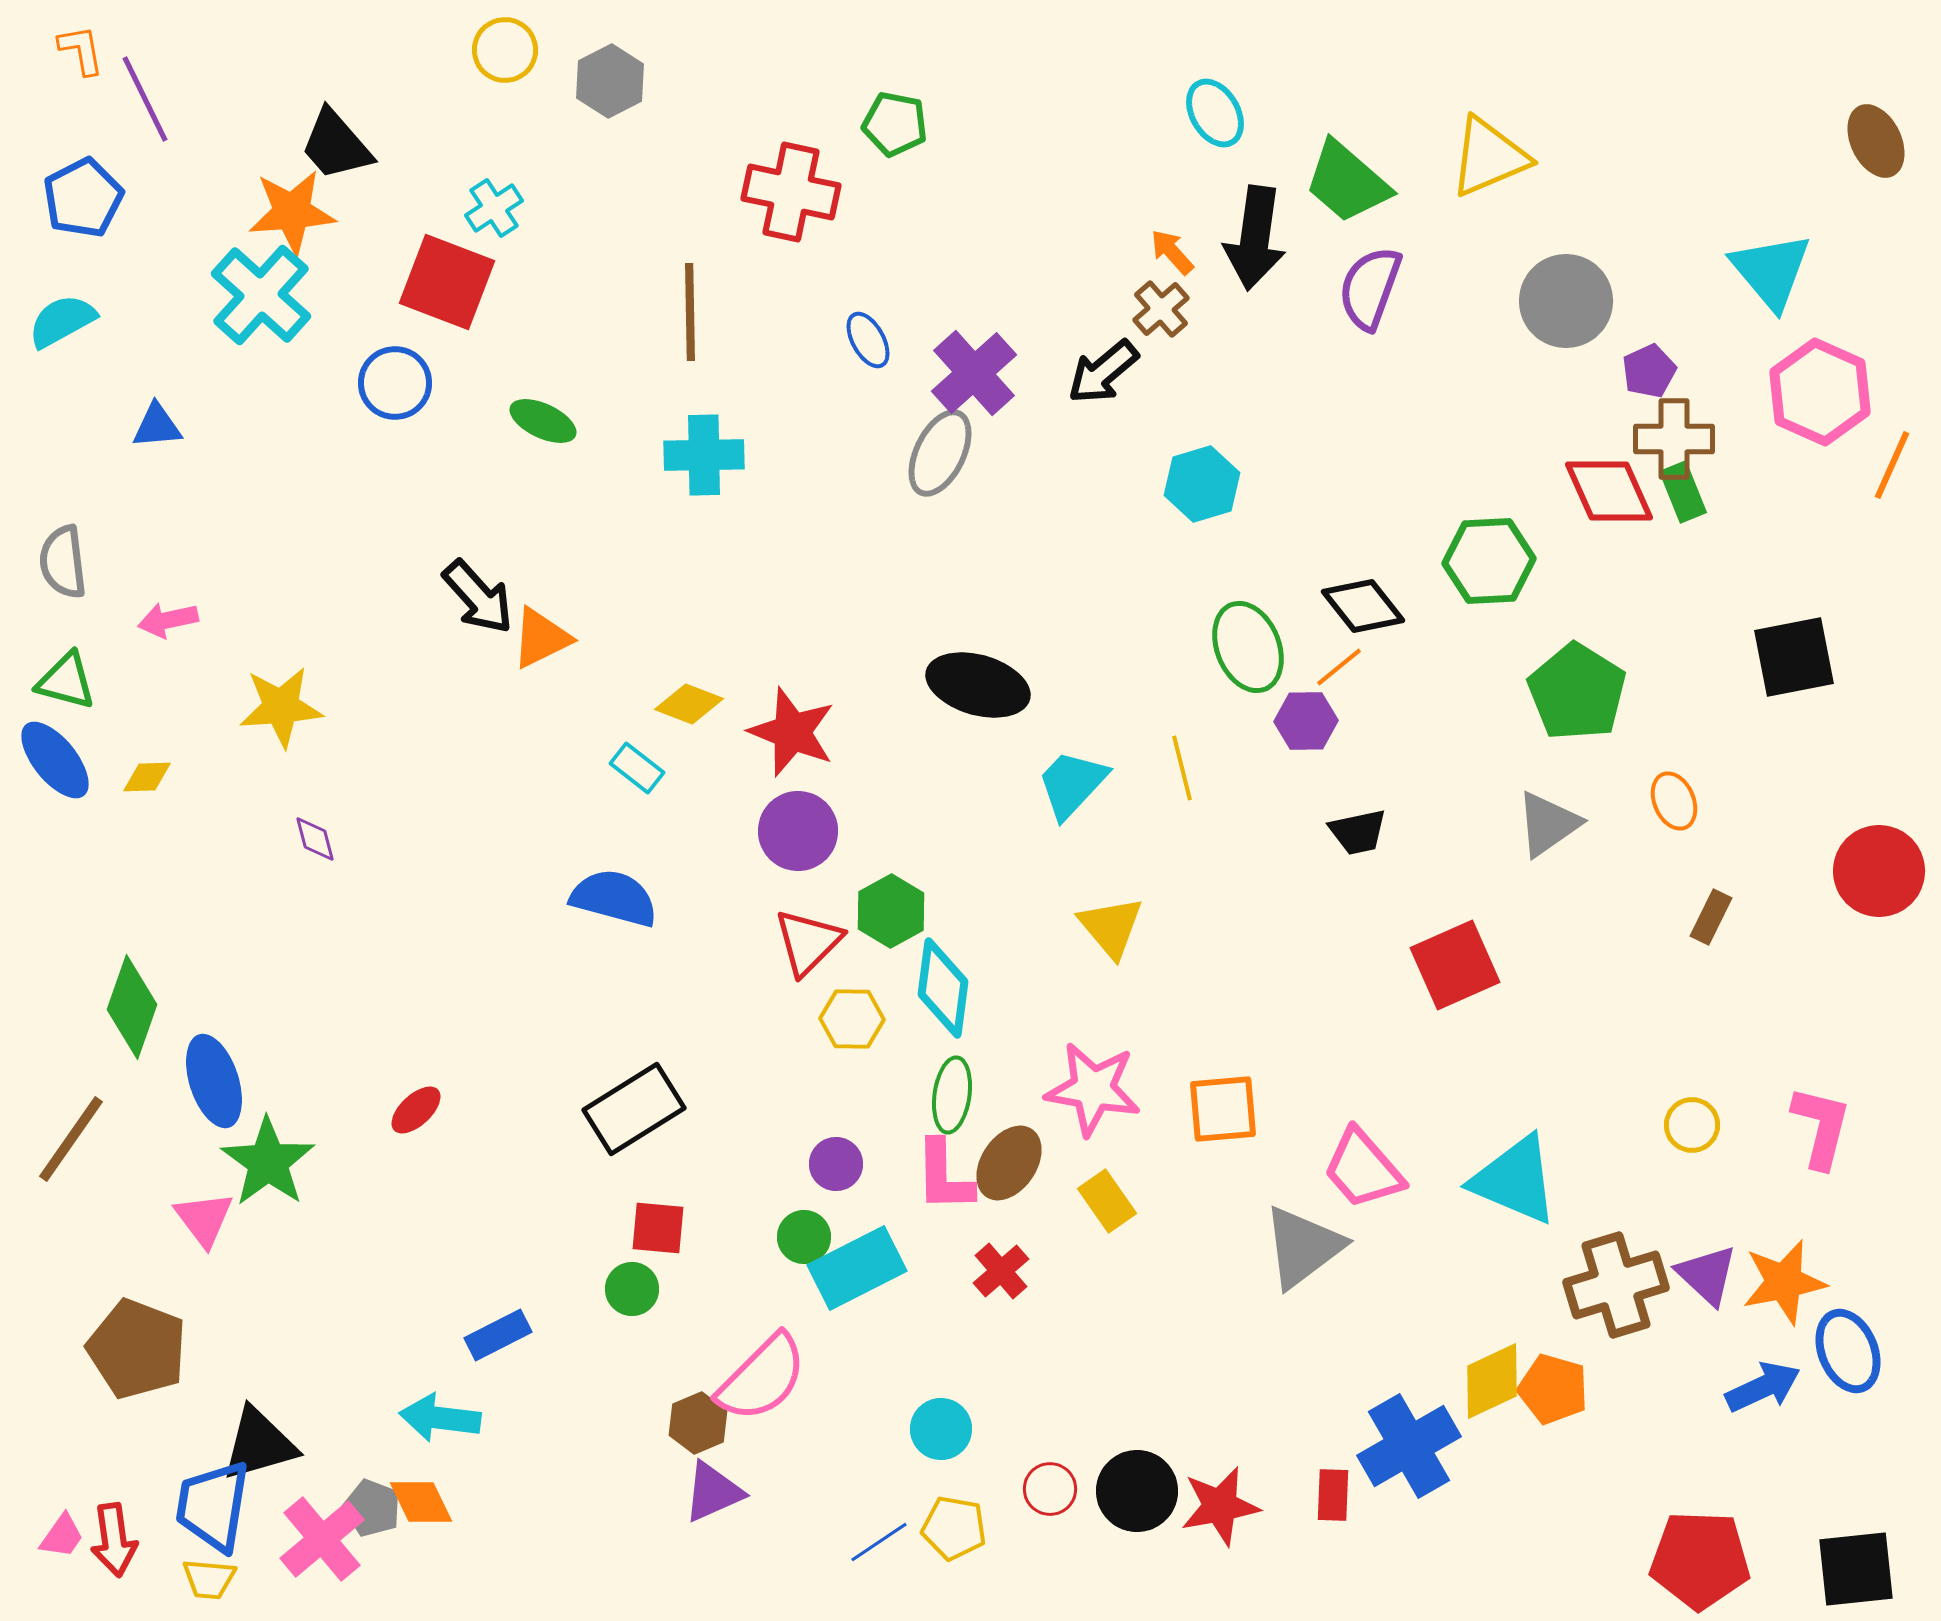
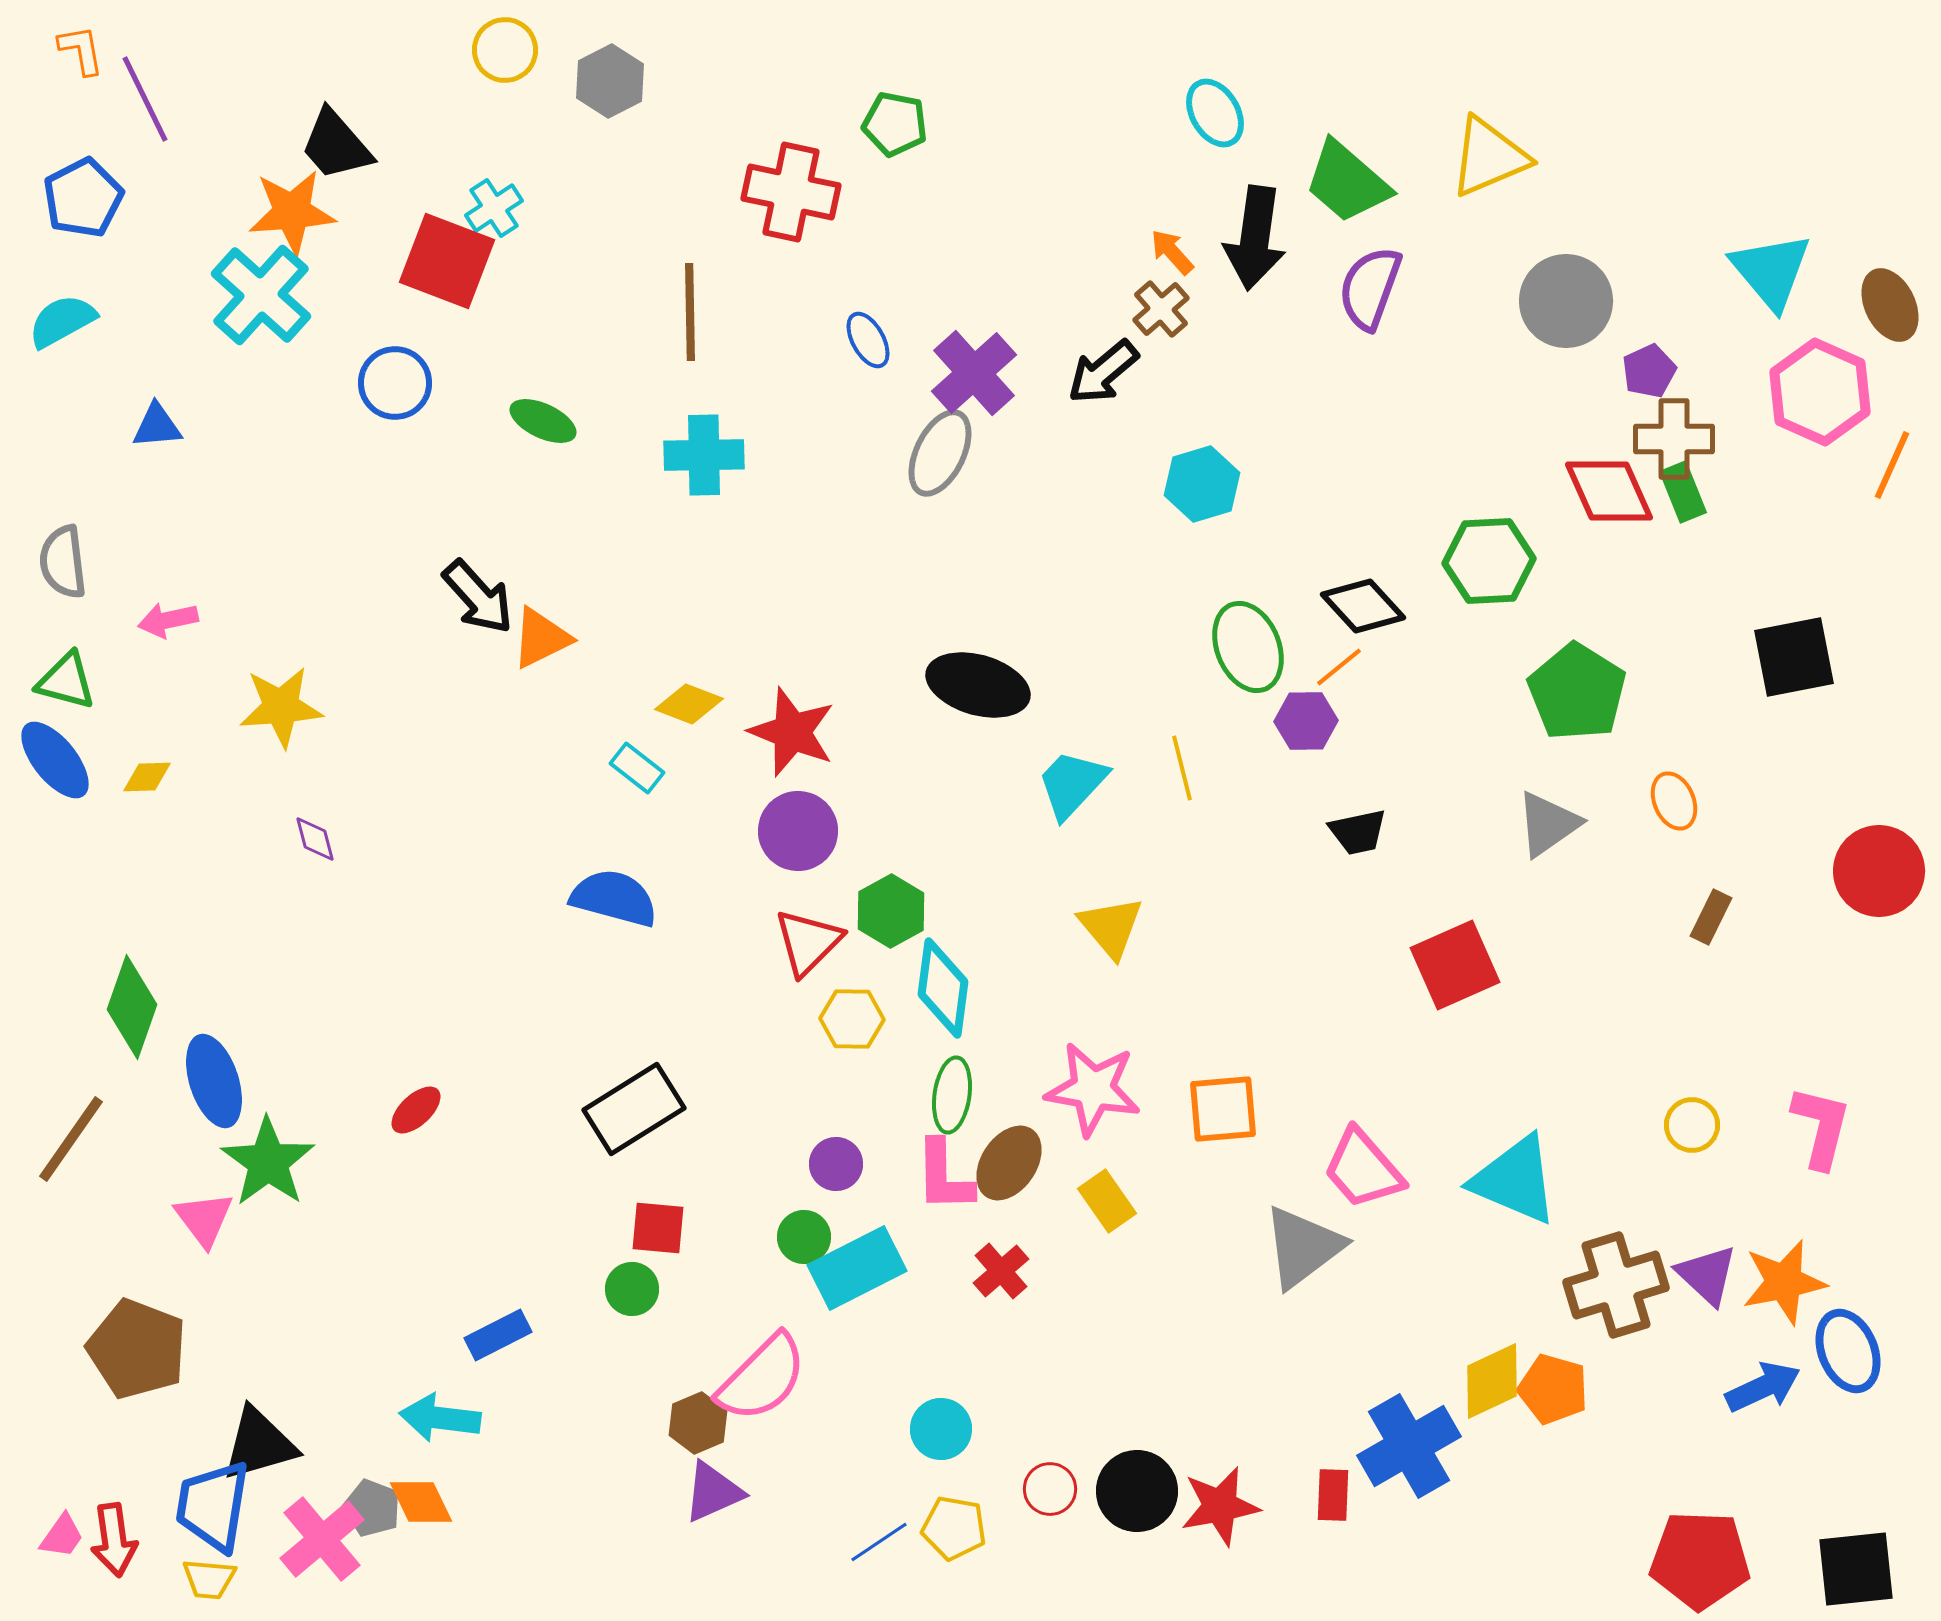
brown ellipse at (1876, 141): moved 14 px right, 164 px down
red square at (447, 282): moved 21 px up
black diamond at (1363, 606): rotated 4 degrees counterclockwise
